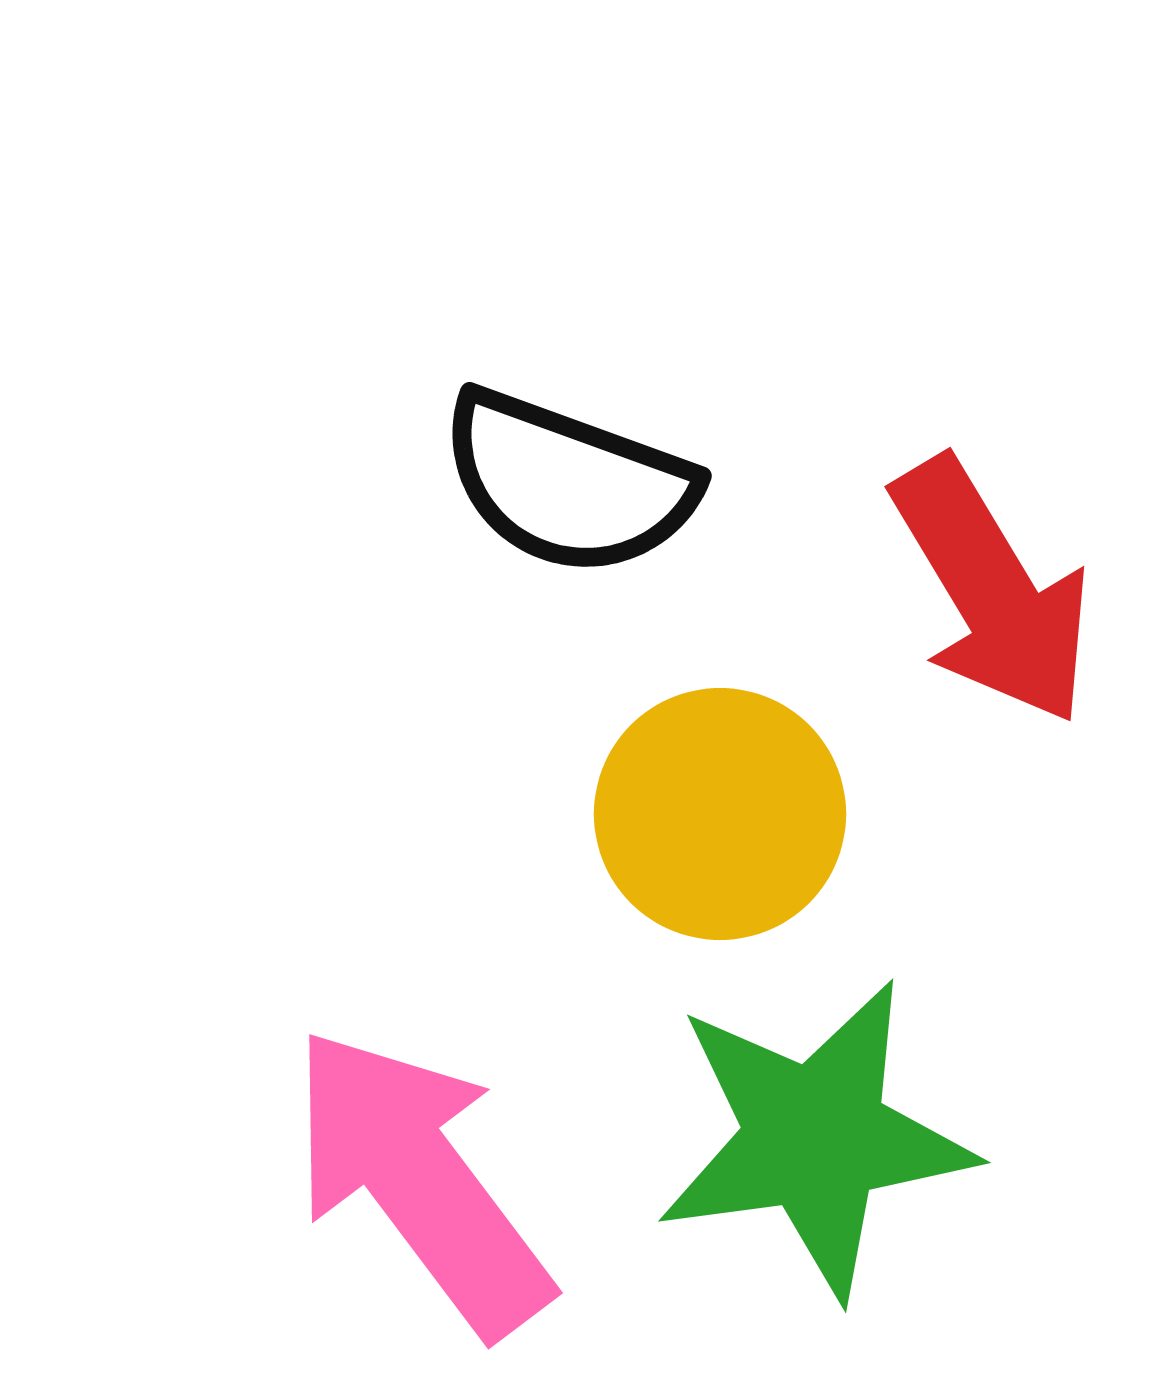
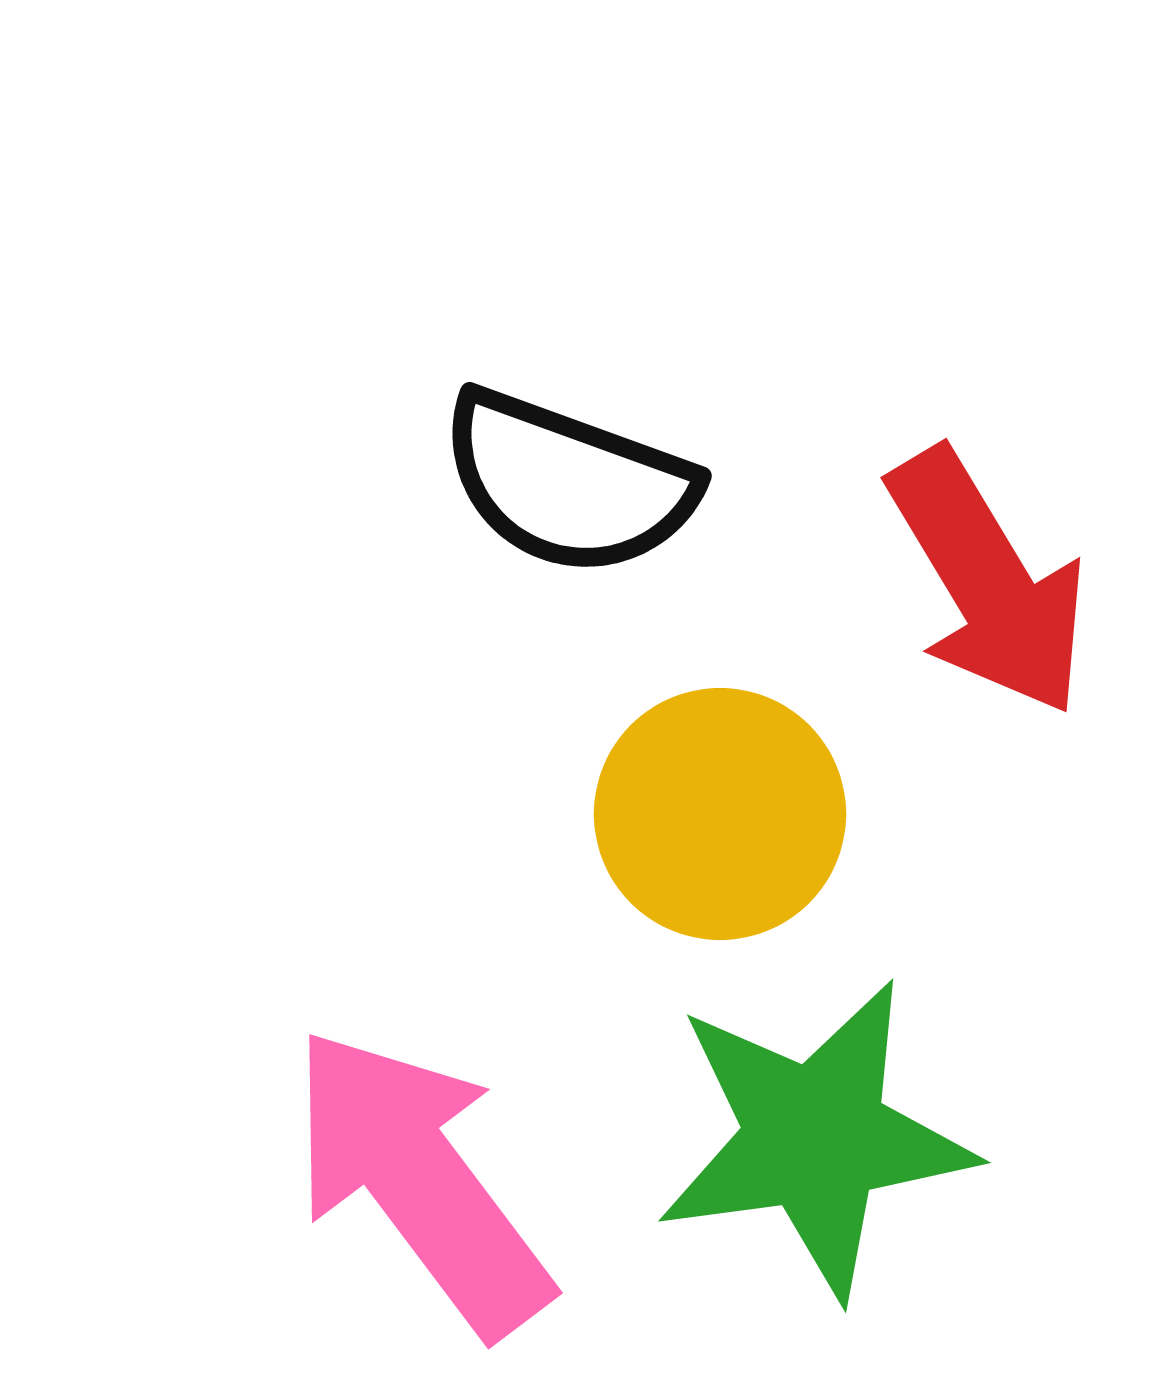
red arrow: moved 4 px left, 9 px up
